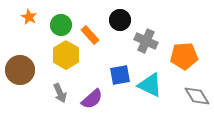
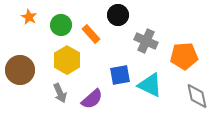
black circle: moved 2 px left, 5 px up
orange rectangle: moved 1 px right, 1 px up
yellow hexagon: moved 1 px right, 5 px down
gray diamond: rotated 20 degrees clockwise
